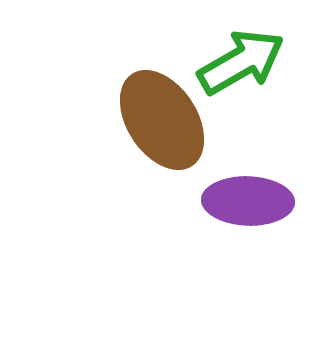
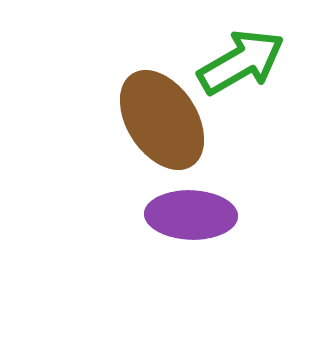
purple ellipse: moved 57 px left, 14 px down
